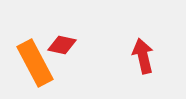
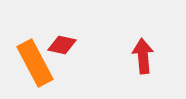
red arrow: rotated 8 degrees clockwise
